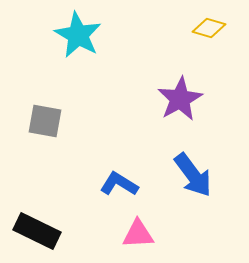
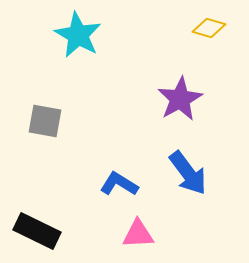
blue arrow: moved 5 px left, 2 px up
